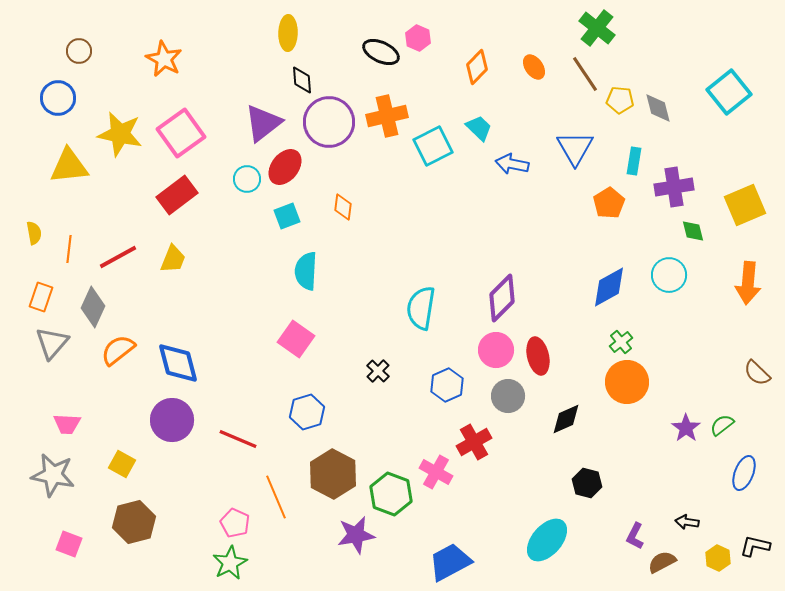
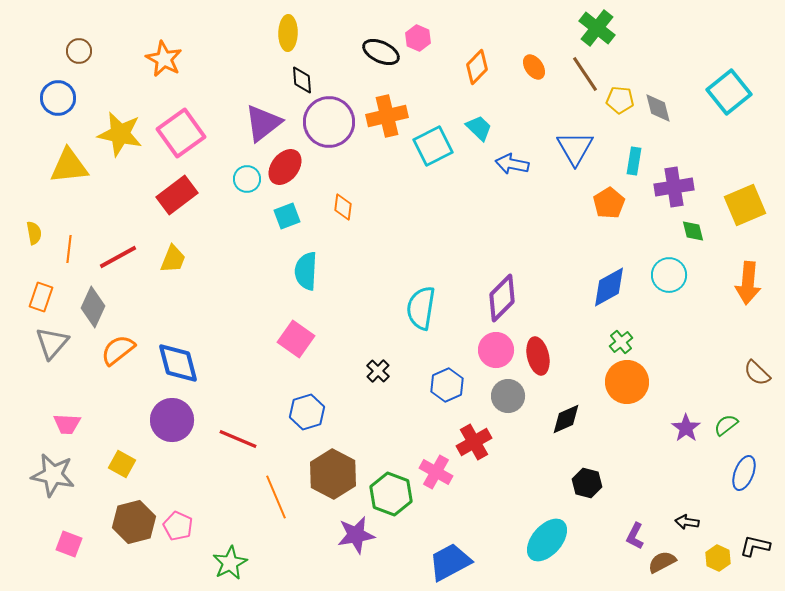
green semicircle at (722, 425): moved 4 px right
pink pentagon at (235, 523): moved 57 px left, 3 px down
